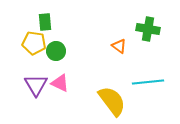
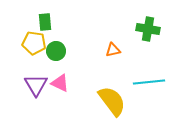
orange triangle: moved 6 px left, 4 px down; rotated 49 degrees counterclockwise
cyan line: moved 1 px right
